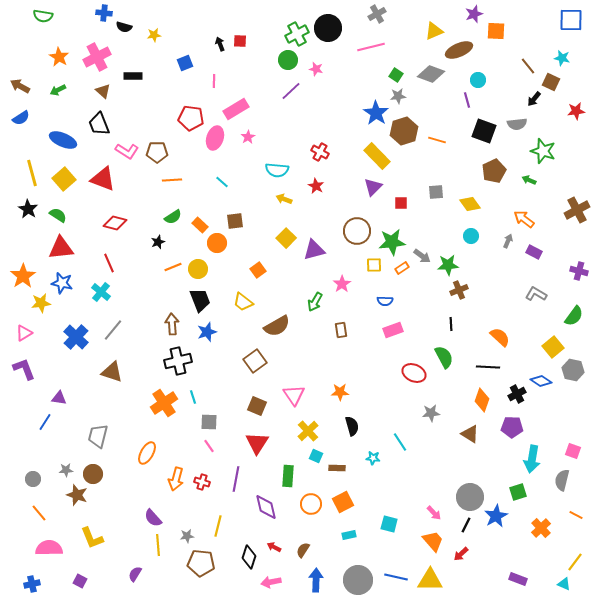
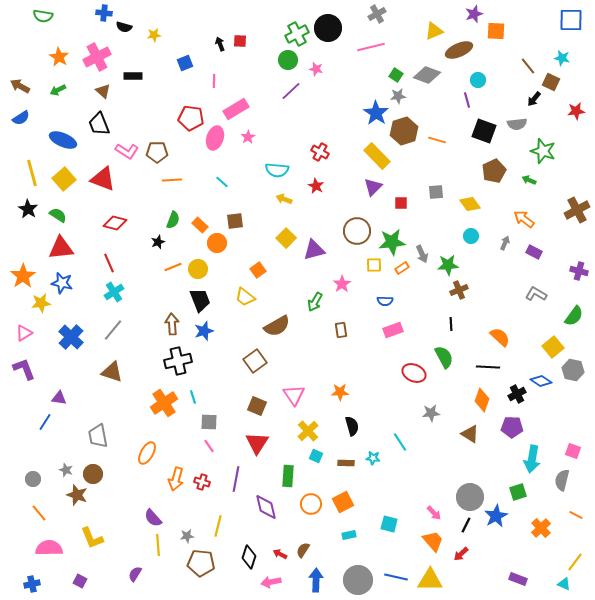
gray diamond at (431, 74): moved 4 px left, 1 px down
green semicircle at (173, 217): moved 3 px down; rotated 36 degrees counterclockwise
gray arrow at (508, 241): moved 3 px left, 2 px down
gray arrow at (422, 256): moved 2 px up; rotated 30 degrees clockwise
cyan cross at (101, 292): moved 13 px right; rotated 18 degrees clockwise
yellow trapezoid at (243, 302): moved 2 px right, 5 px up
blue star at (207, 332): moved 3 px left, 1 px up
blue cross at (76, 337): moved 5 px left
gray trapezoid at (98, 436): rotated 25 degrees counterclockwise
brown rectangle at (337, 468): moved 9 px right, 5 px up
gray star at (66, 470): rotated 24 degrees clockwise
red arrow at (274, 547): moved 6 px right, 7 px down
